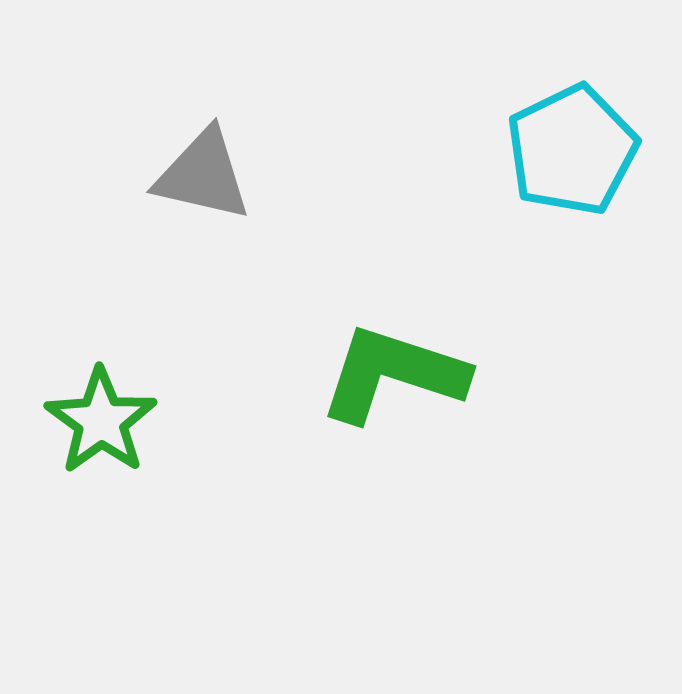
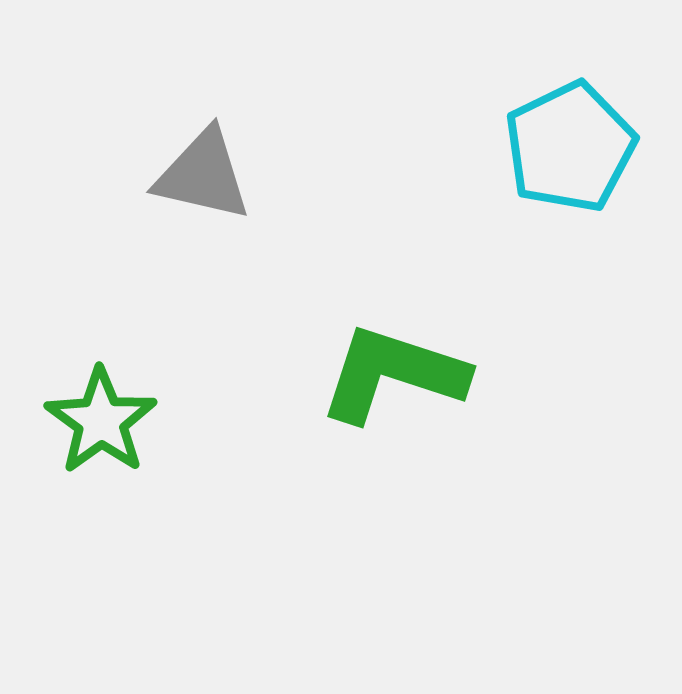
cyan pentagon: moved 2 px left, 3 px up
